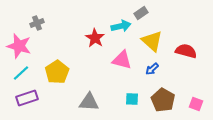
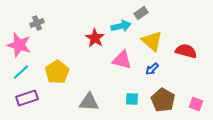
pink star: moved 1 px up
cyan line: moved 1 px up
